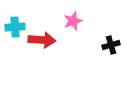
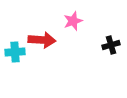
cyan cross: moved 25 px down
